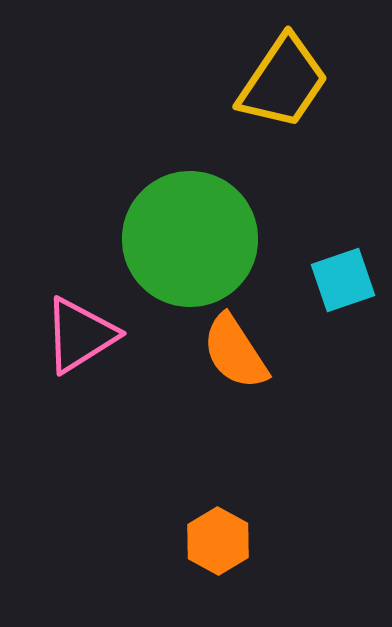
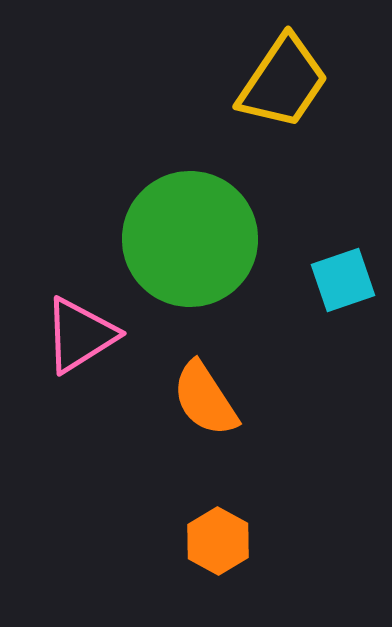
orange semicircle: moved 30 px left, 47 px down
